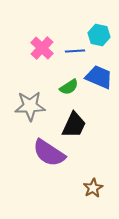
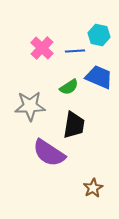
black trapezoid: rotated 16 degrees counterclockwise
